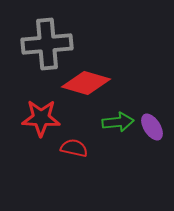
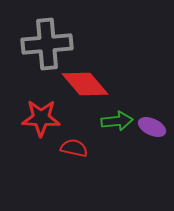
red diamond: moved 1 px left, 1 px down; rotated 33 degrees clockwise
green arrow: moved 1 px left, 1 px up
purple ellipse: rotated 32 degrees counterclockwise
